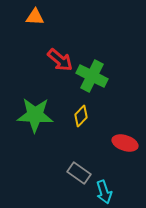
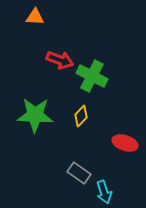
red arrow: rotated 20 degrees counterclockwise
